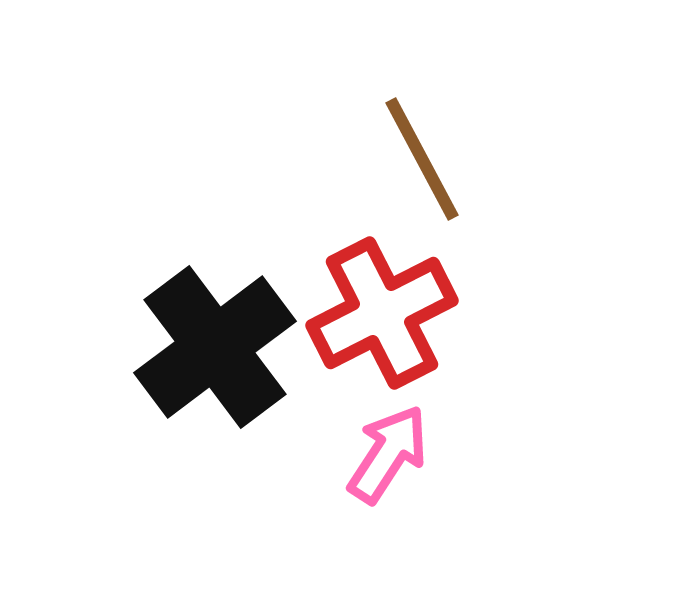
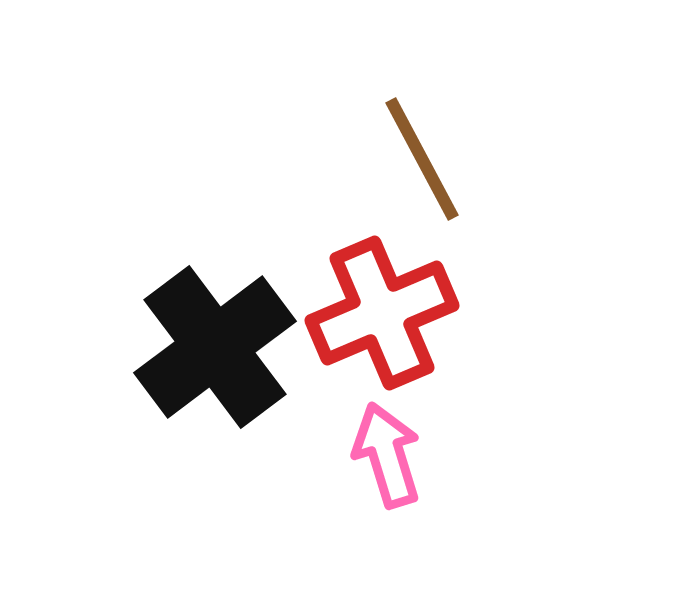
red cross: rotated 4 degrees clockwise
pink arrow: moved 1 px left, 1 px down; rotated 50 degrees counterclockwise
